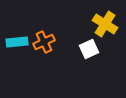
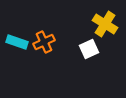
cyan rectangle: rotated 25 degrees clockwise
